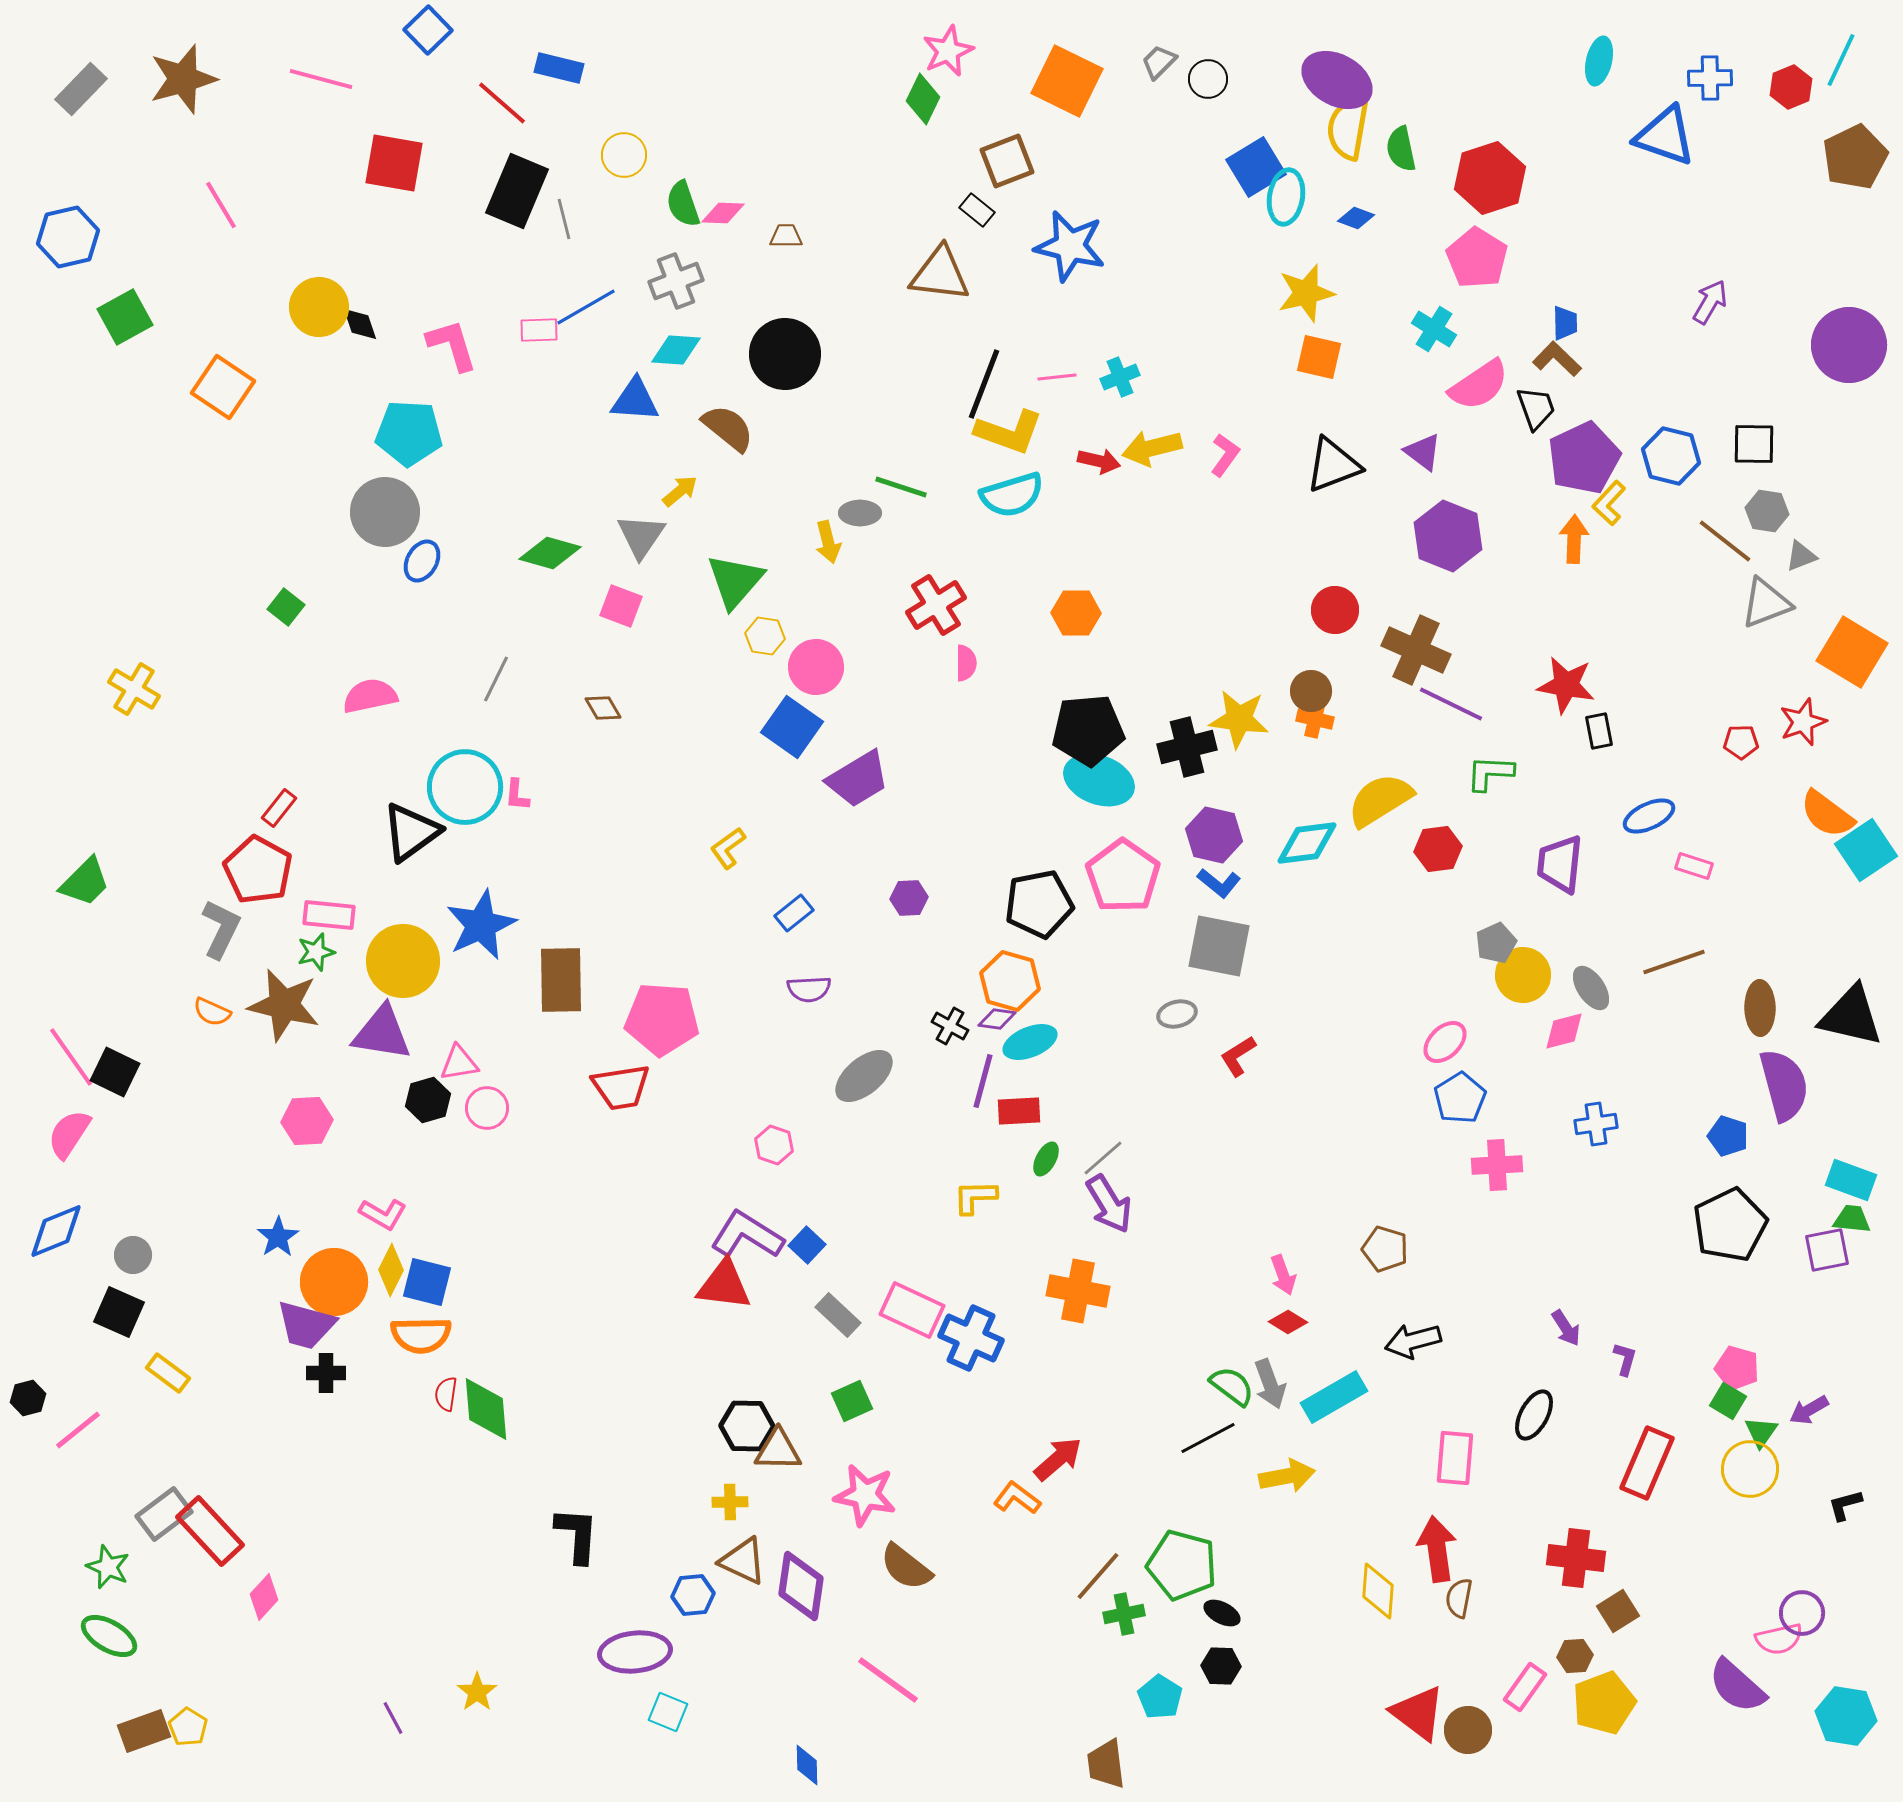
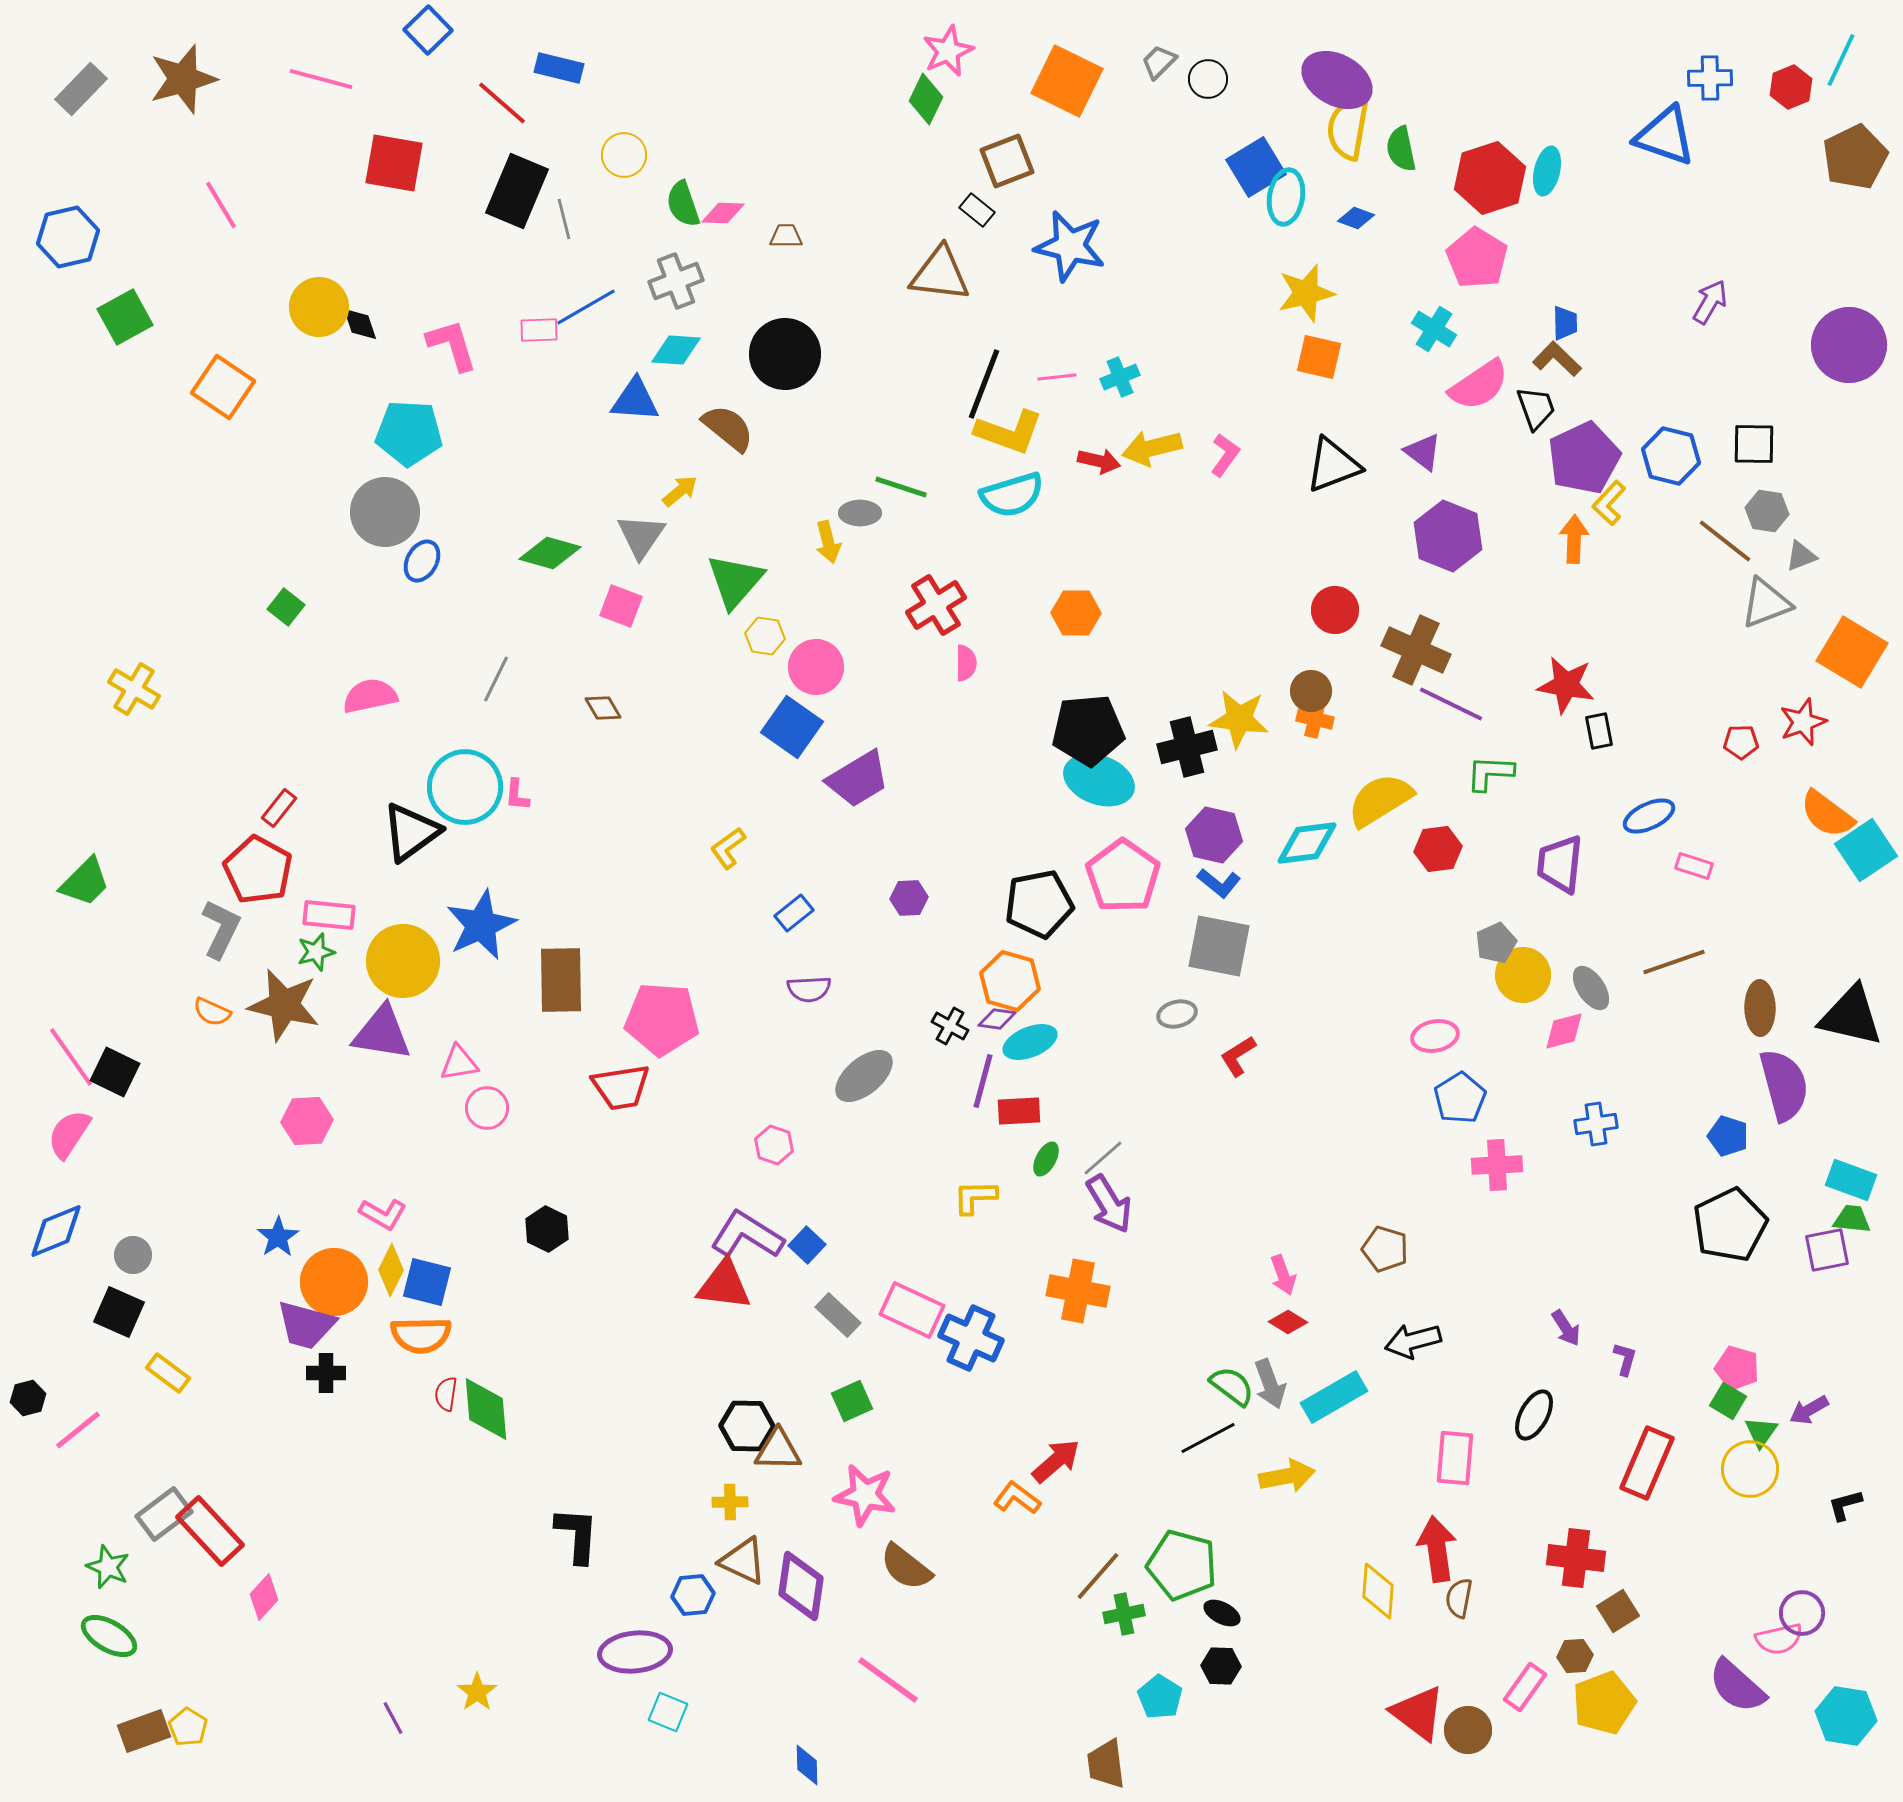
cyan ellipse at (1599, 61): moved 52 px left, 110 px down
green diamond at (923, 99): moved 3 px right
pink ellipse at (1445, 1042): moved 10 px left, 6 px up; rotated 33 degrees clockwise
black hexagon at (428, 1100): moved 119 px right, 129 px down; rotated 18 degrees counterclockwise
red arrow at (1058, 1459): moved 2 px left, 2 px down
